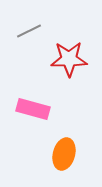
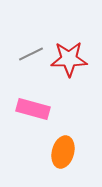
gray line: moved 2 px right, 23 px down
orange ellipse: moved 1 px left, 2 px up
